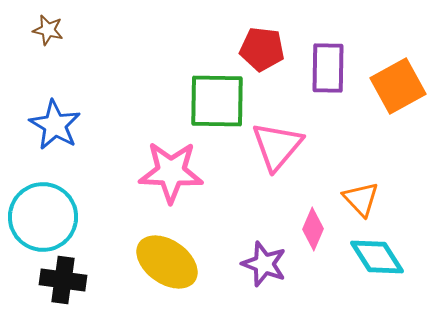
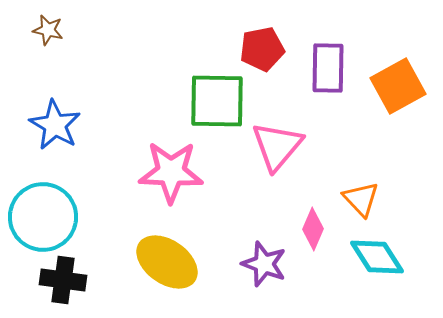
red pentagon: rotated 18 degrees counterclockwise
